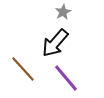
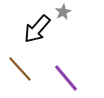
black arrow: moved 18 px left, 14 px up
brown line: moved 3 px left
